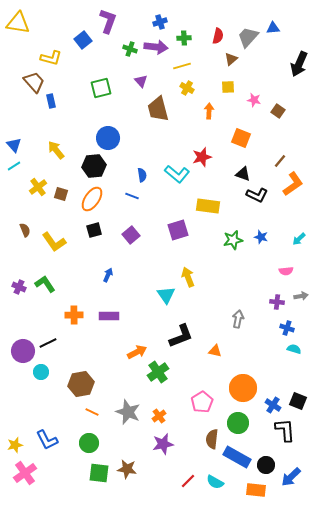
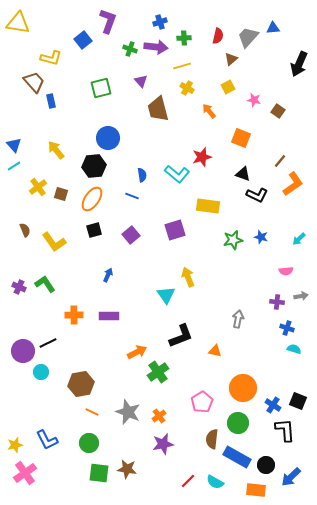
yellow square at (228, 87): rotated 24 degrees counterclockwise
orange arrow at (209, 111): rotated 42 degrees counterclockwise
purple square at (178, 230): moved 3 px left
